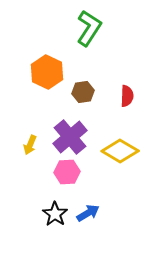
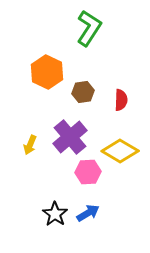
red semicircle: moved 6 px left, 4 px down
pink hexagon: moved 21 px right
